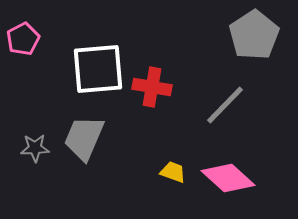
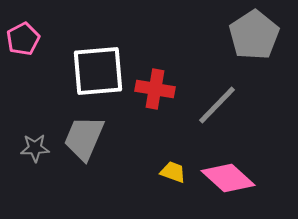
white square: moved 2 px down
red cross: moved 3 px right, 2 px down
gray line: moved 8 px left
